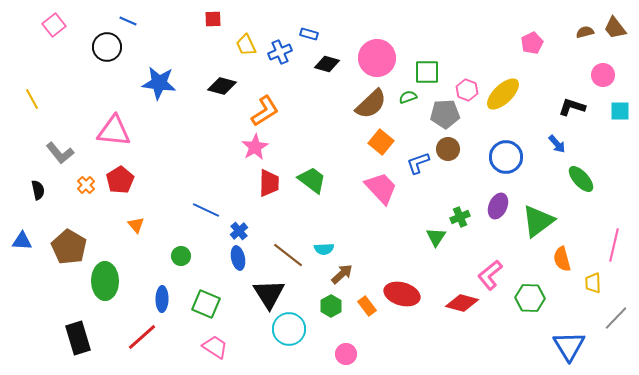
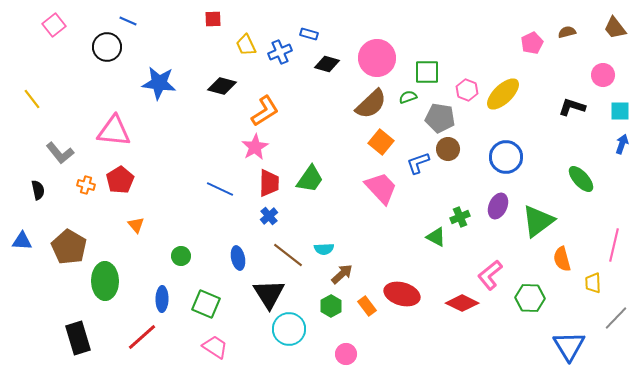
brown semicircle at (585, 32): moved 18 px left
yellow line at (32, 99): rotated 10 degrees counterclockwise
gray pentagon at (445, 114): moved 5 px left, 4 px down; rotated 12 degrees clockwise
blue arrow at (557, 144): moved 65 px right; rotated 120 degrees counterclockwise
green trapezoid at (312, 180): moved 2 px left, 1 px up; rotated 88 degrees clockwise
orange cross at (86, 185): rotated 30 degrees counterclockwise
blue line at (206, 210): moved 14 px right, 21 px up
blue cross at (239, 231): moved 30 px right, 15 px up
green triangle at (436, 237): rotated 35 degrees counterclockwise
red diamond at (462, 303): rotated 12 degrees clockwise
